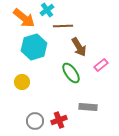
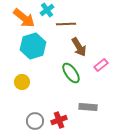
brown line: moved 3 px right, 2 px up
cyan hexagon: moved 1 px left, 1 px up
